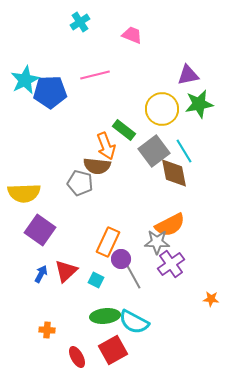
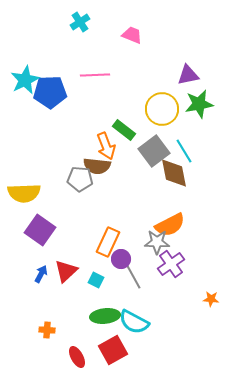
pink line: rotated 12 degrees clockwise
gray pentagon: moved 4 px up; rotated 10 degrees counterclockwise
